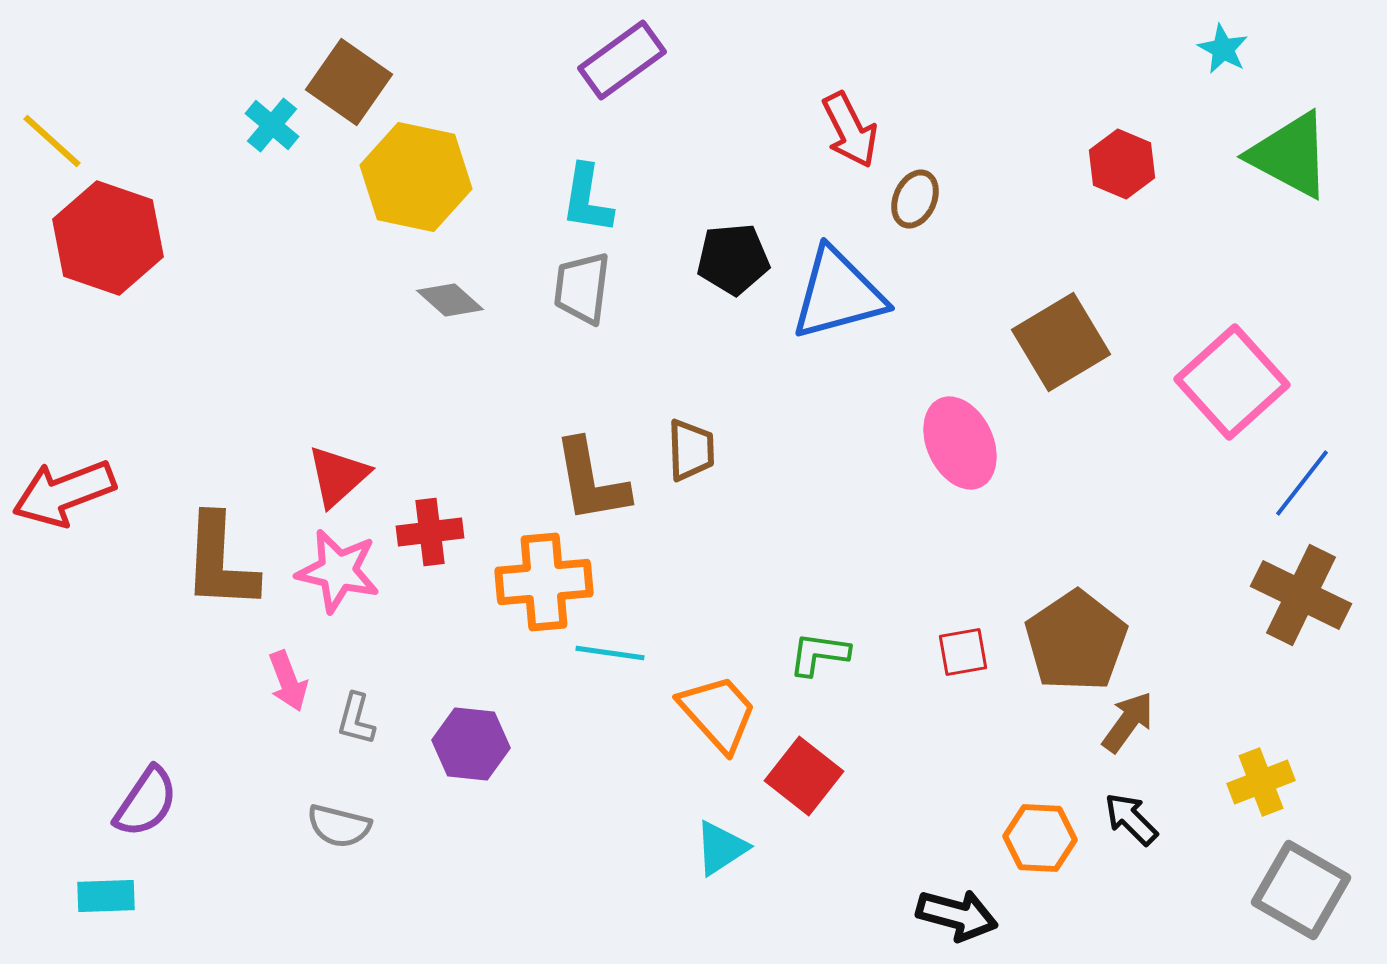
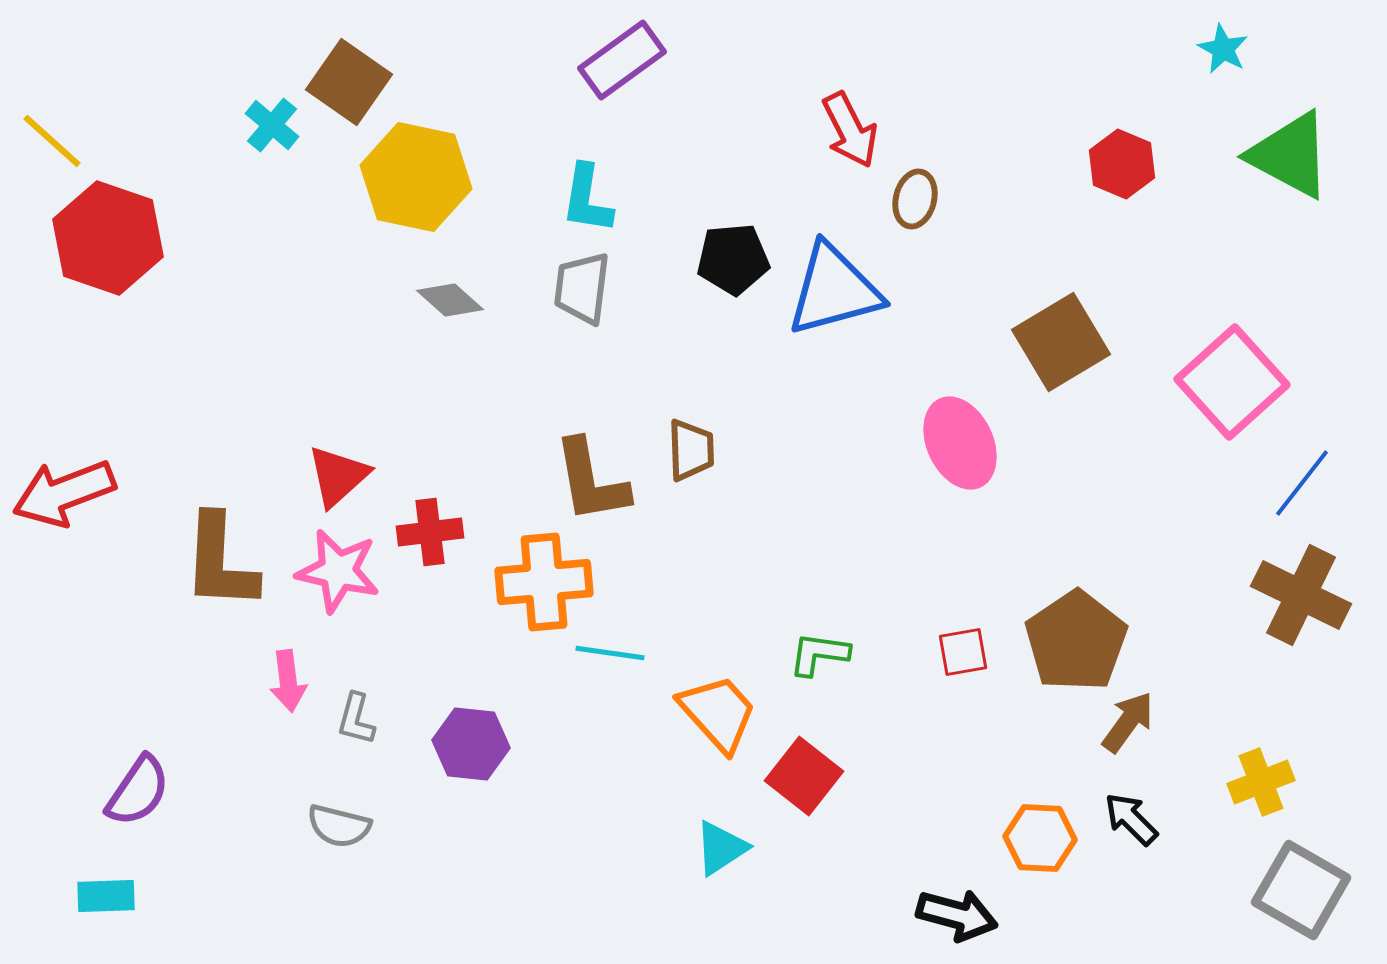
brown ellipse at (915, 199): rotated 10 degrees counterclockwise
blue triangle at (838, 294): moved 4 px left, 4 px up
pink arrow at (288, 681): rotated 14 degrees clockwise
purple semicircle at (146, 802): moved 8 px left, 11 px up
